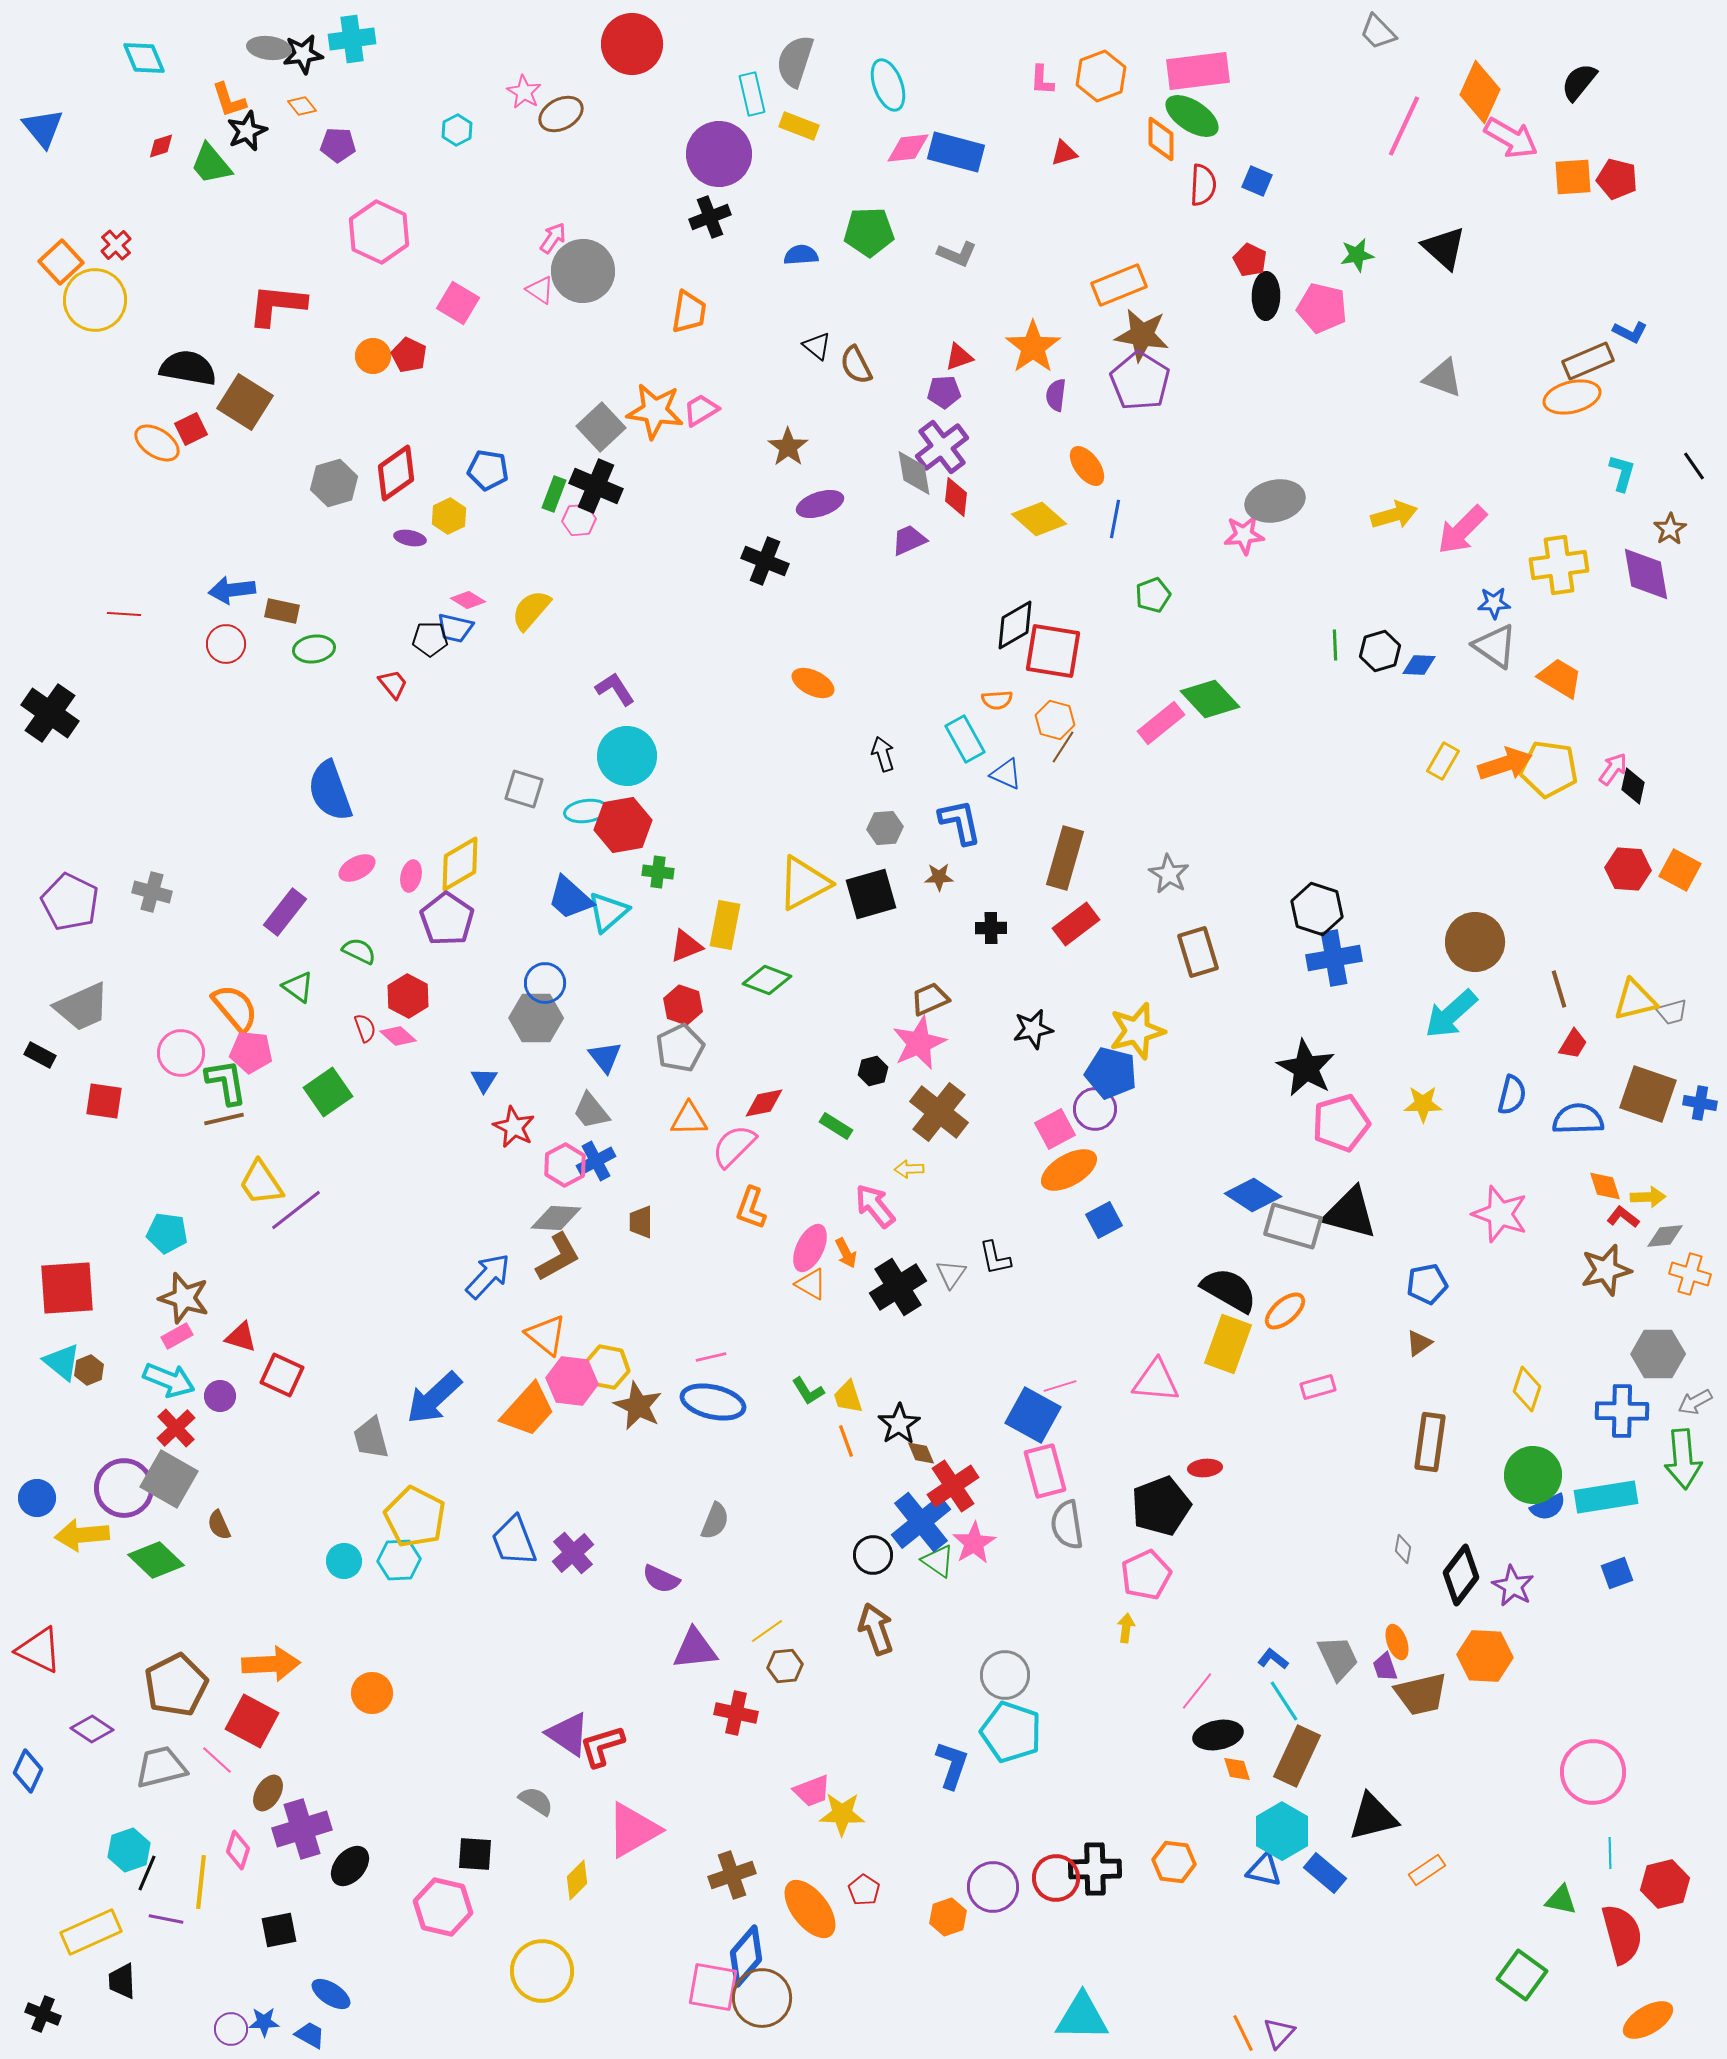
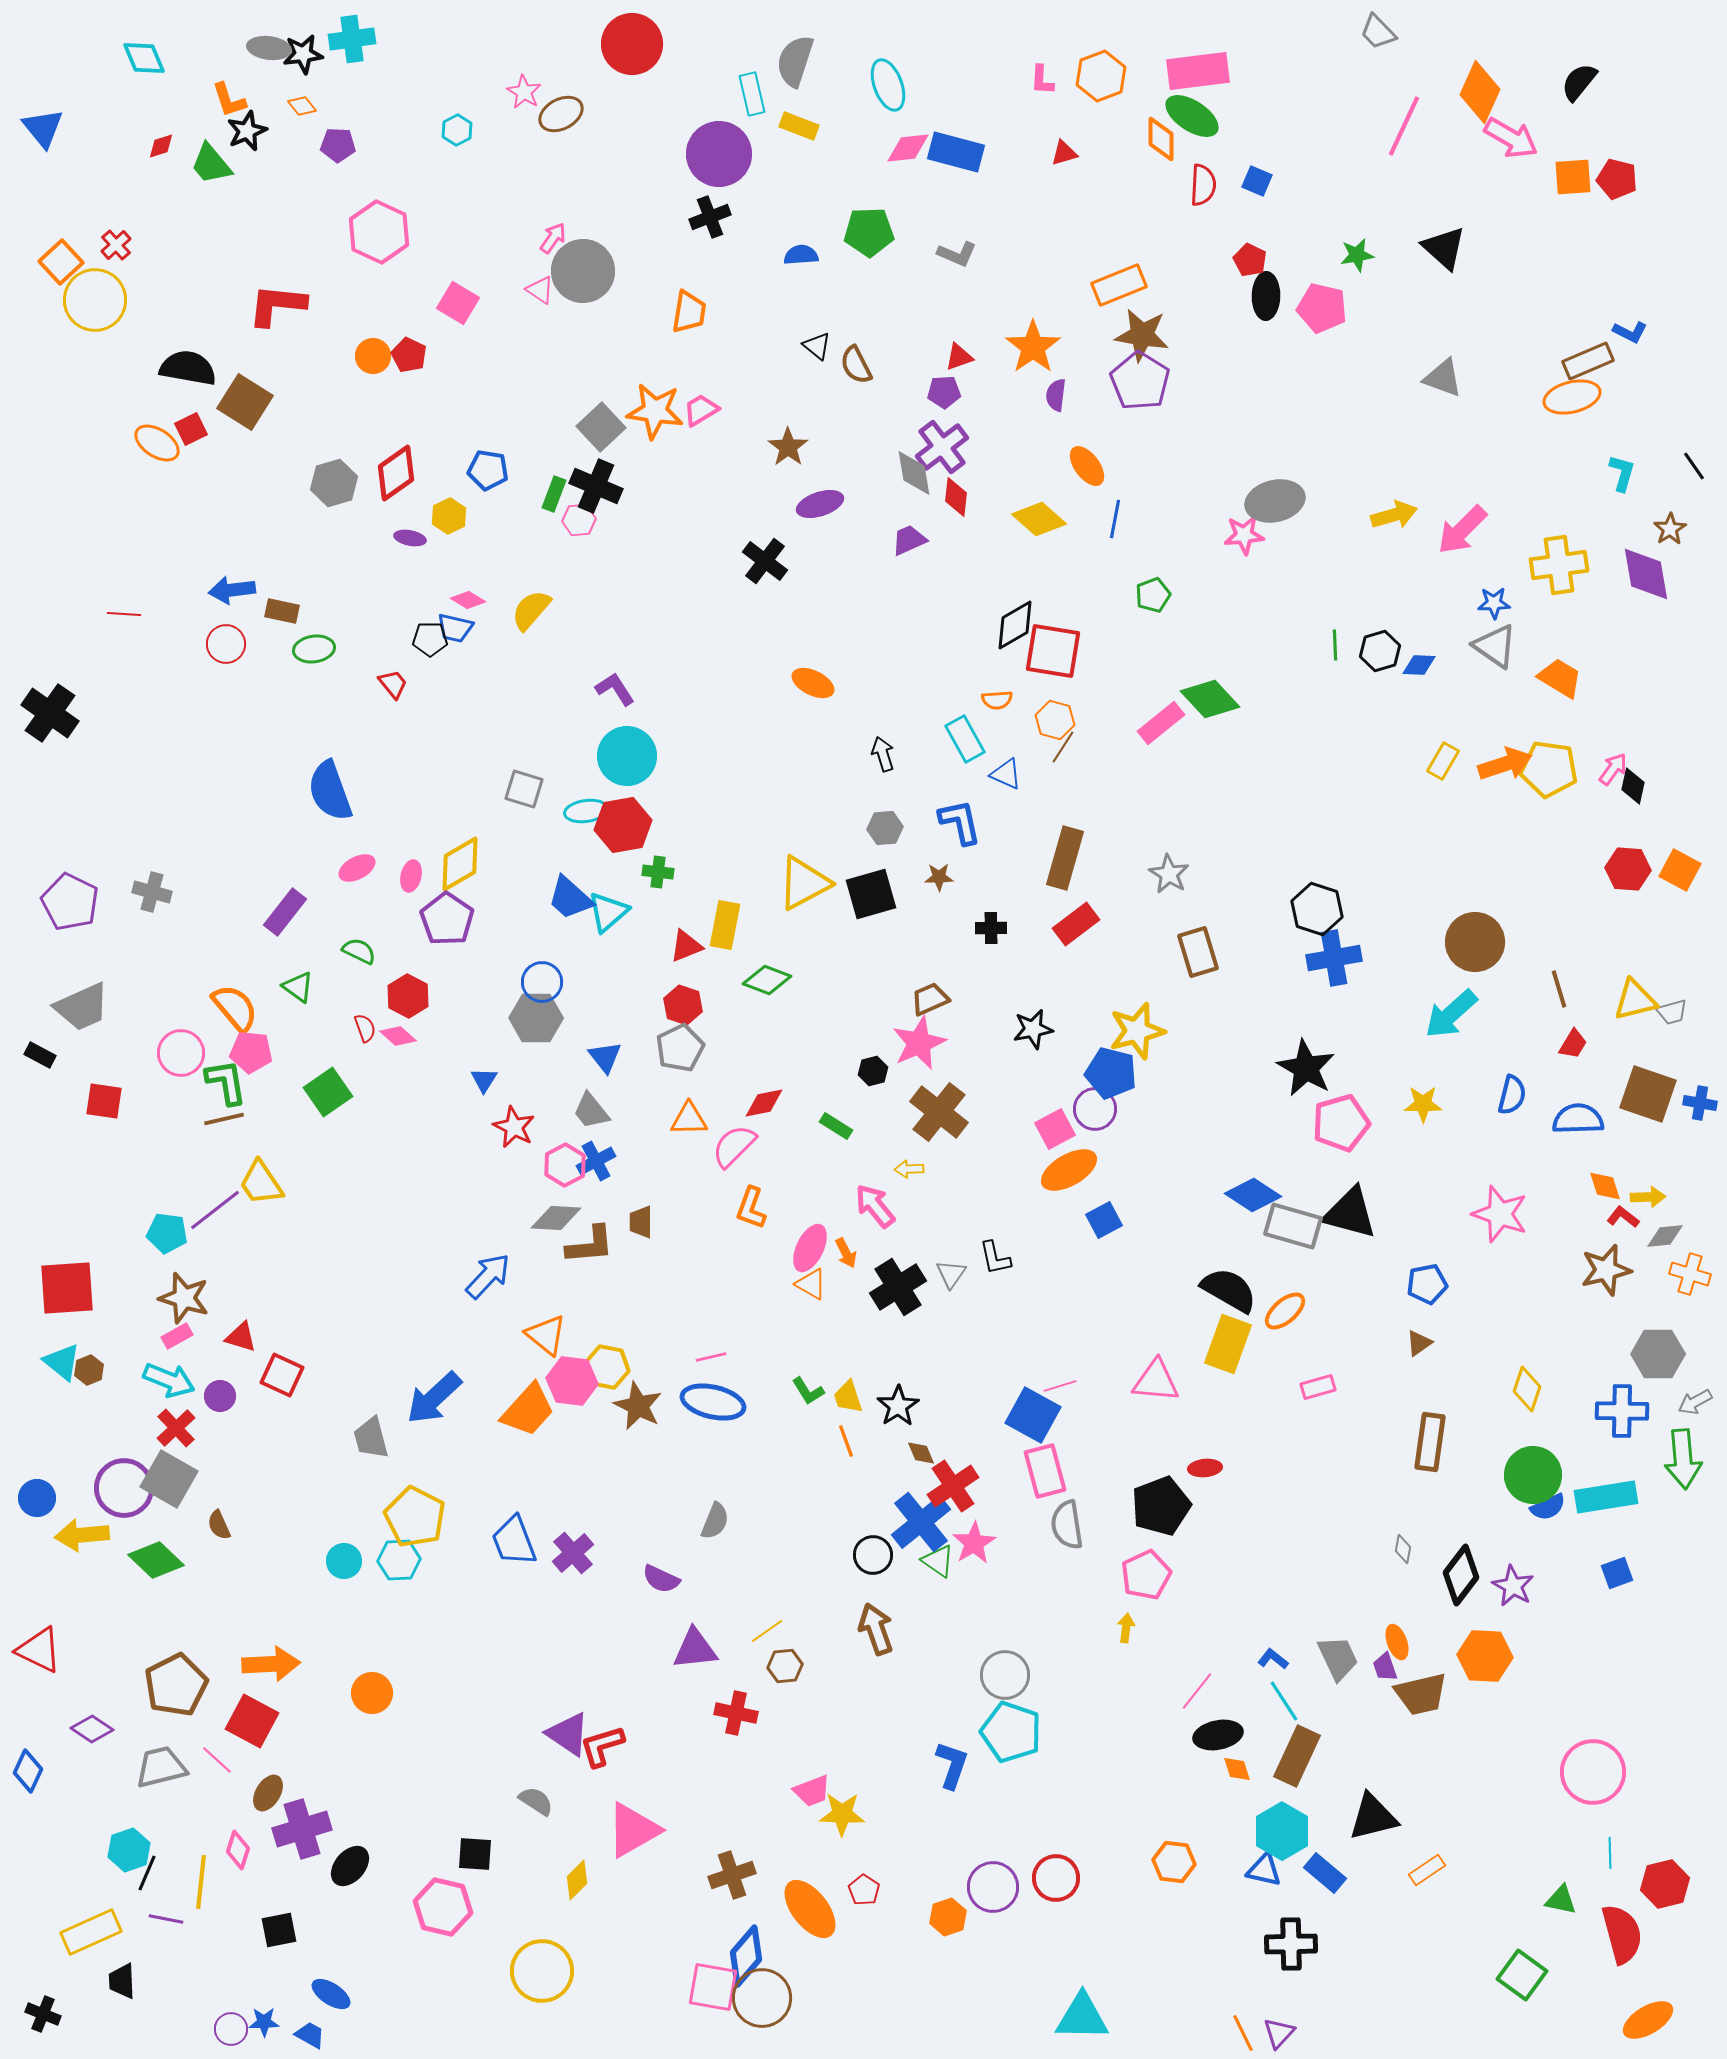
black cross at (765, 561): rotated 15 degrees clockwise
blue circle at (545, 983): moved 3 px left, 1 px up
purple line at (296, 1210): moved 81 px left
brown L-shape at (558, 1257): moved 32 px right, 12 px up; rotated 24 degrees clockwise
black star at (899, 1424): moved 1 px left, 18 px up
black cross at (1095, 1869): moved 196 px right, 75 px down
